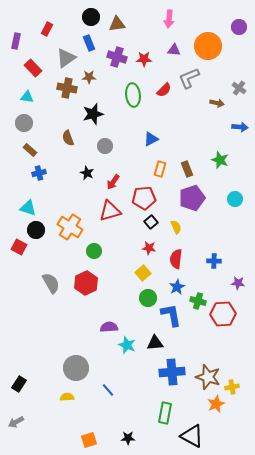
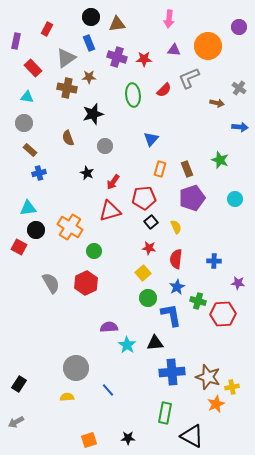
blue triangle at (151, 139): rotated 21 degrees counterclockwise
cyan triangle at (28, 208): rotated 24 degrees counterclockwise
cyan star at (127, 345): rotated 12 degrees clockwise
